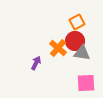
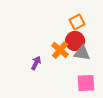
orange cross: moved 2 px right, 2 px down
